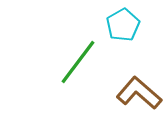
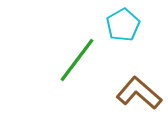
green line: moved 1 px left, 2 px up
